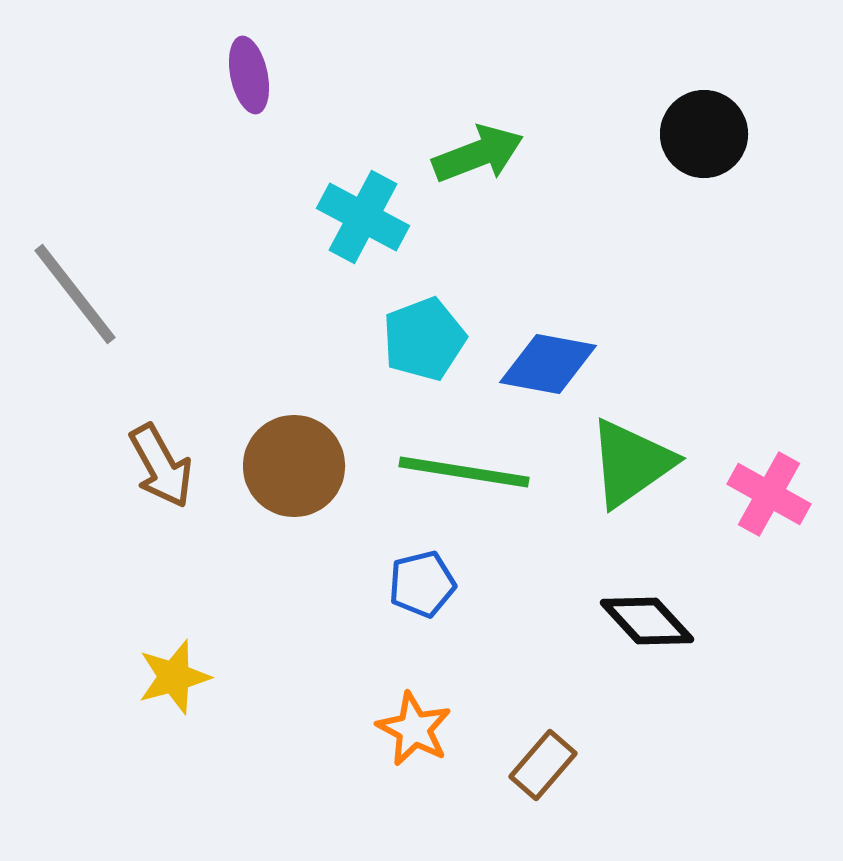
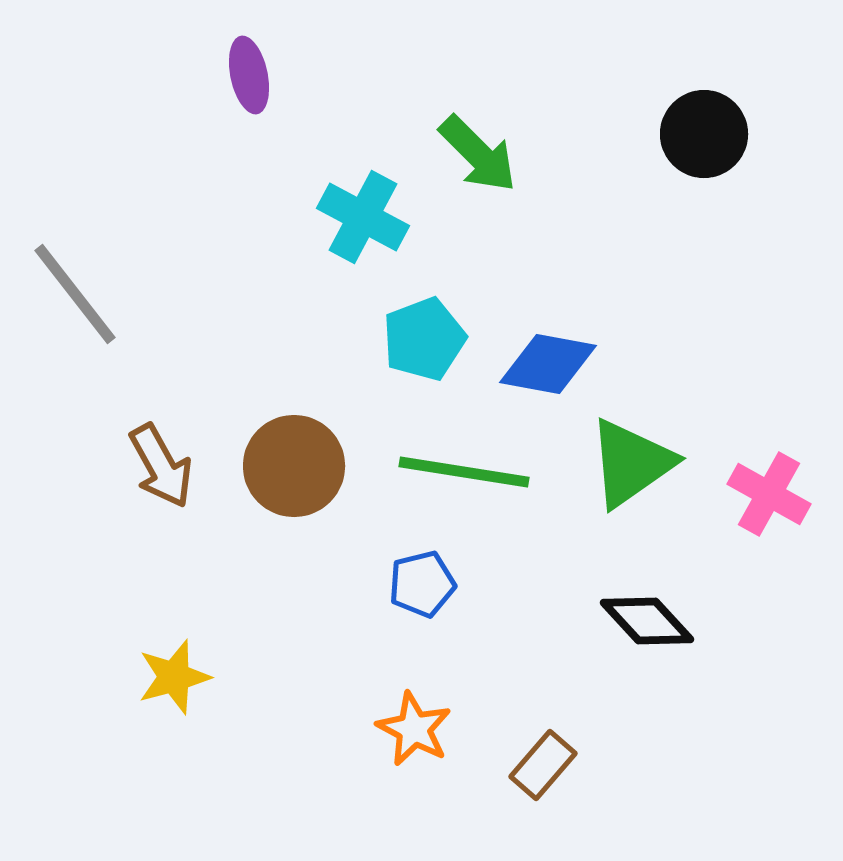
green arrow: rotated 66 degrees clockwise
